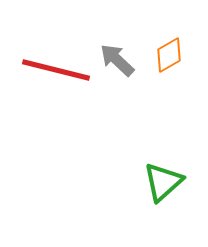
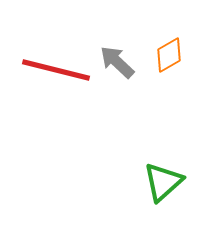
gray arrow: moved 2 px down
